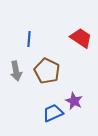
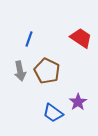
blue line: rotated 14 degrees clockwise
gray arrow: moved 4 px right
purple star: moved 4 px right, 1 px down; rotated 12 degrees clockwise
blue trapezoid: rotated 120 degrees counterclockwise
